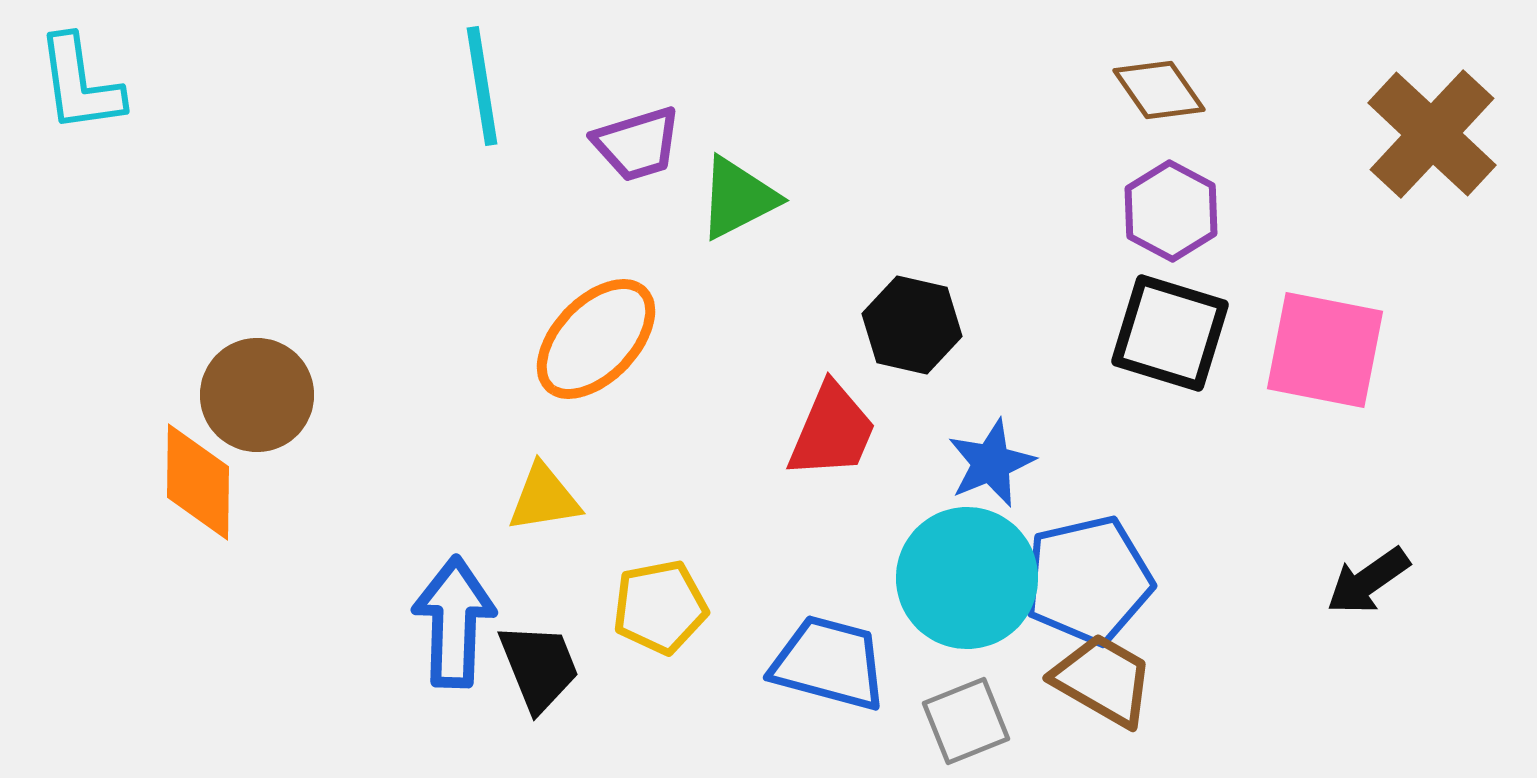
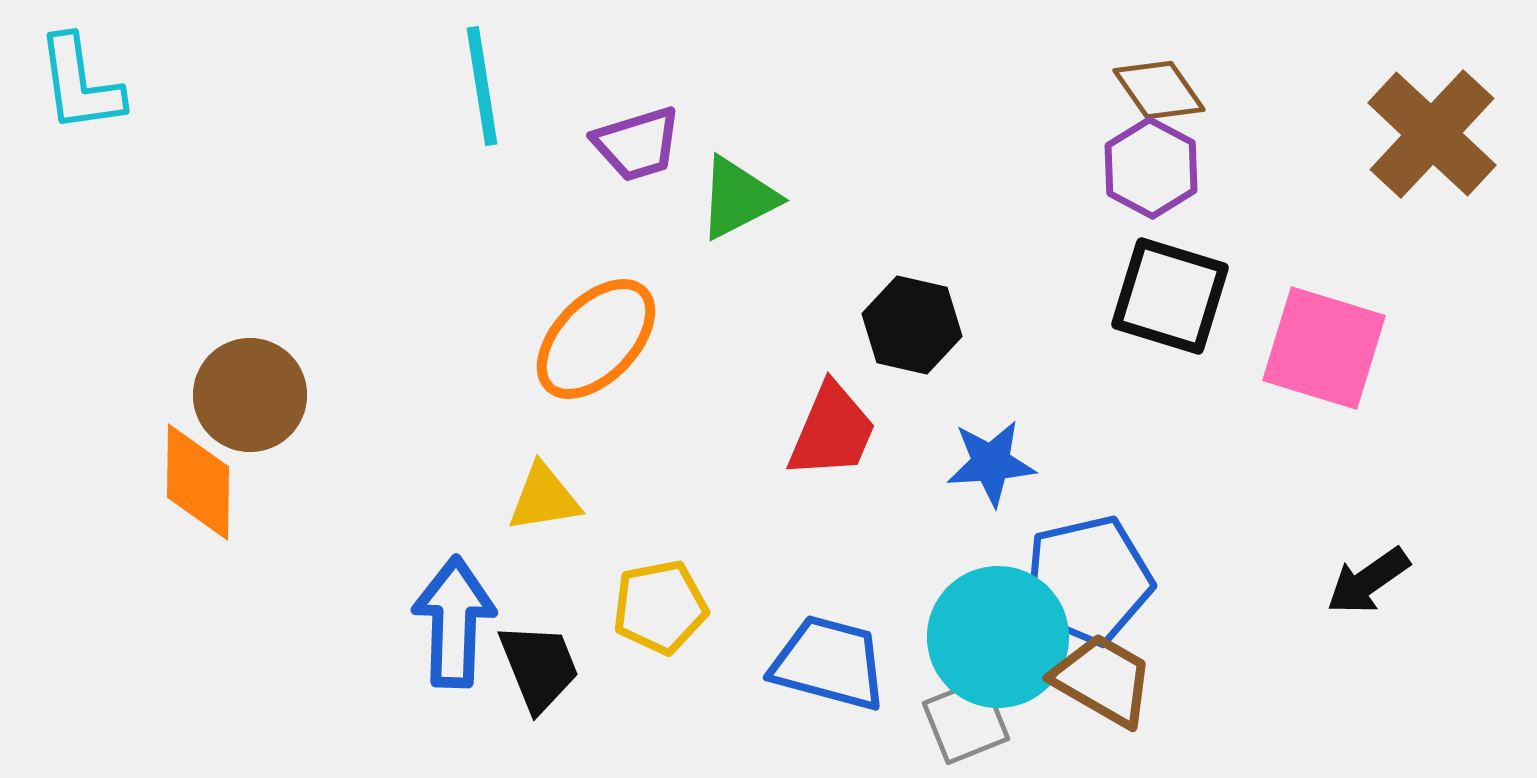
purple hexagon: moved 20 px left, 43 px up
black square: moved 37 px up
pink square: moved 1 px left, 2 px up; rotated 6 degrees clockwise
brown circle: moved 7 px left
blue star: rotated 18 degrees clockwise
cyan circle: moved 31 px right, 59 px down
